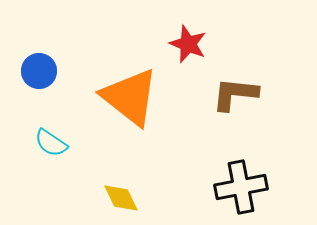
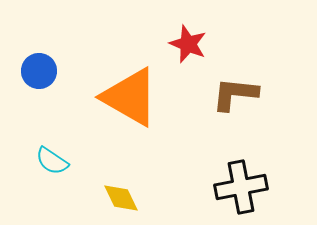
orange triangle: rotated 8 degrees counterclockwise
cyan semicircle: moved 1 px right, 18 px down
